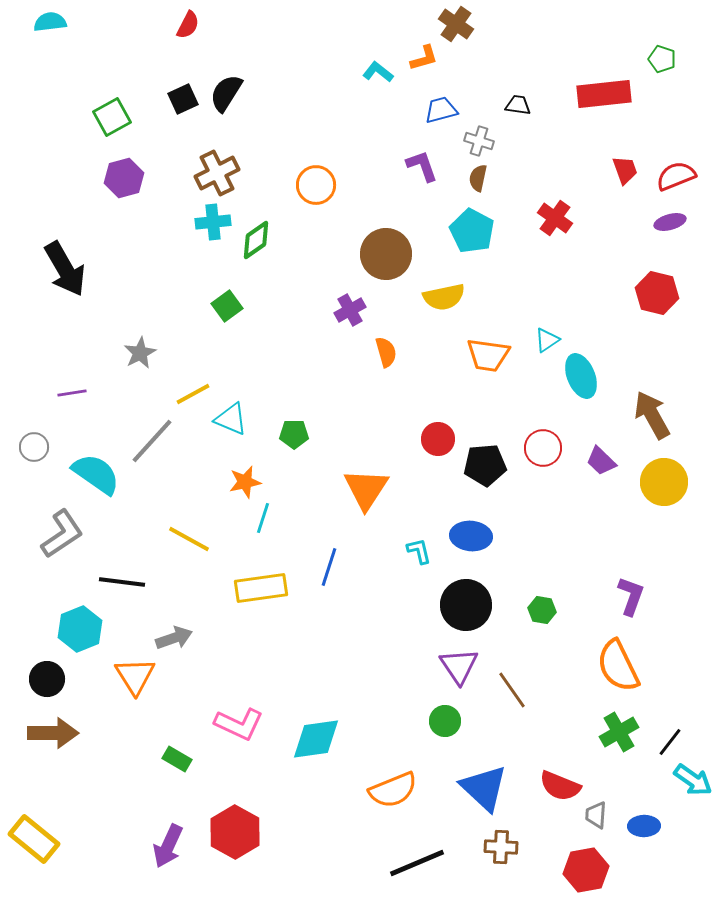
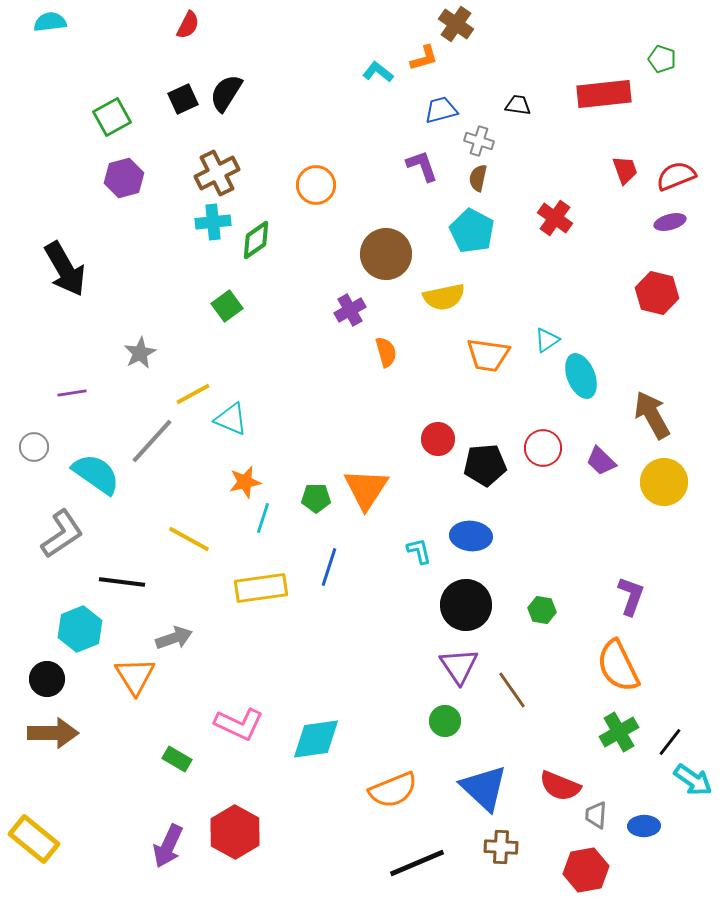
green pentagon at (294, 434): moved 22 px right, 64 px down
